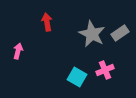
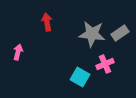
gray star: rotated 20 degrees counterclockwise
pink arrow: moved 1 px down
pink cross: moved 6 px up
cyan square: moved 3 px right
